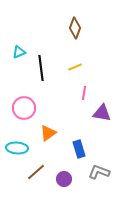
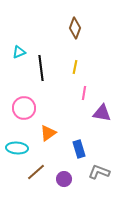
yellow line: rotated 56 degrees counterclockwise
